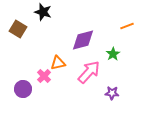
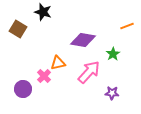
purple diamond: rotated 25 degrees clockwise
